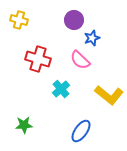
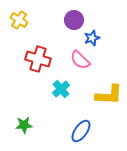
yellow cross: rotated 18 degrees clockwise
yellow L-shape: rotated 36 degrees counterclockwise
